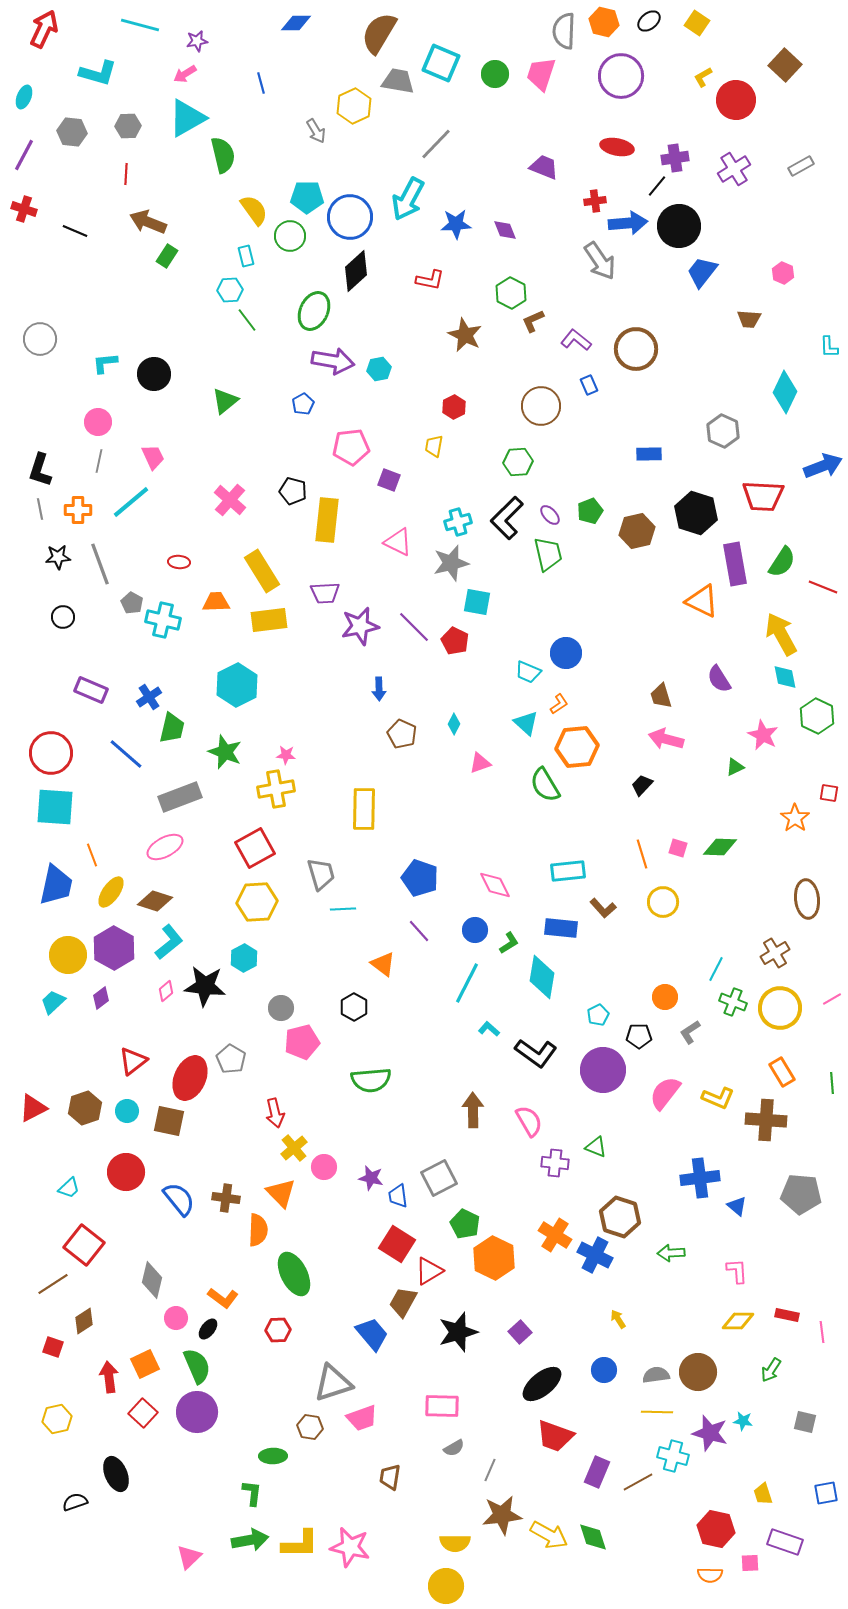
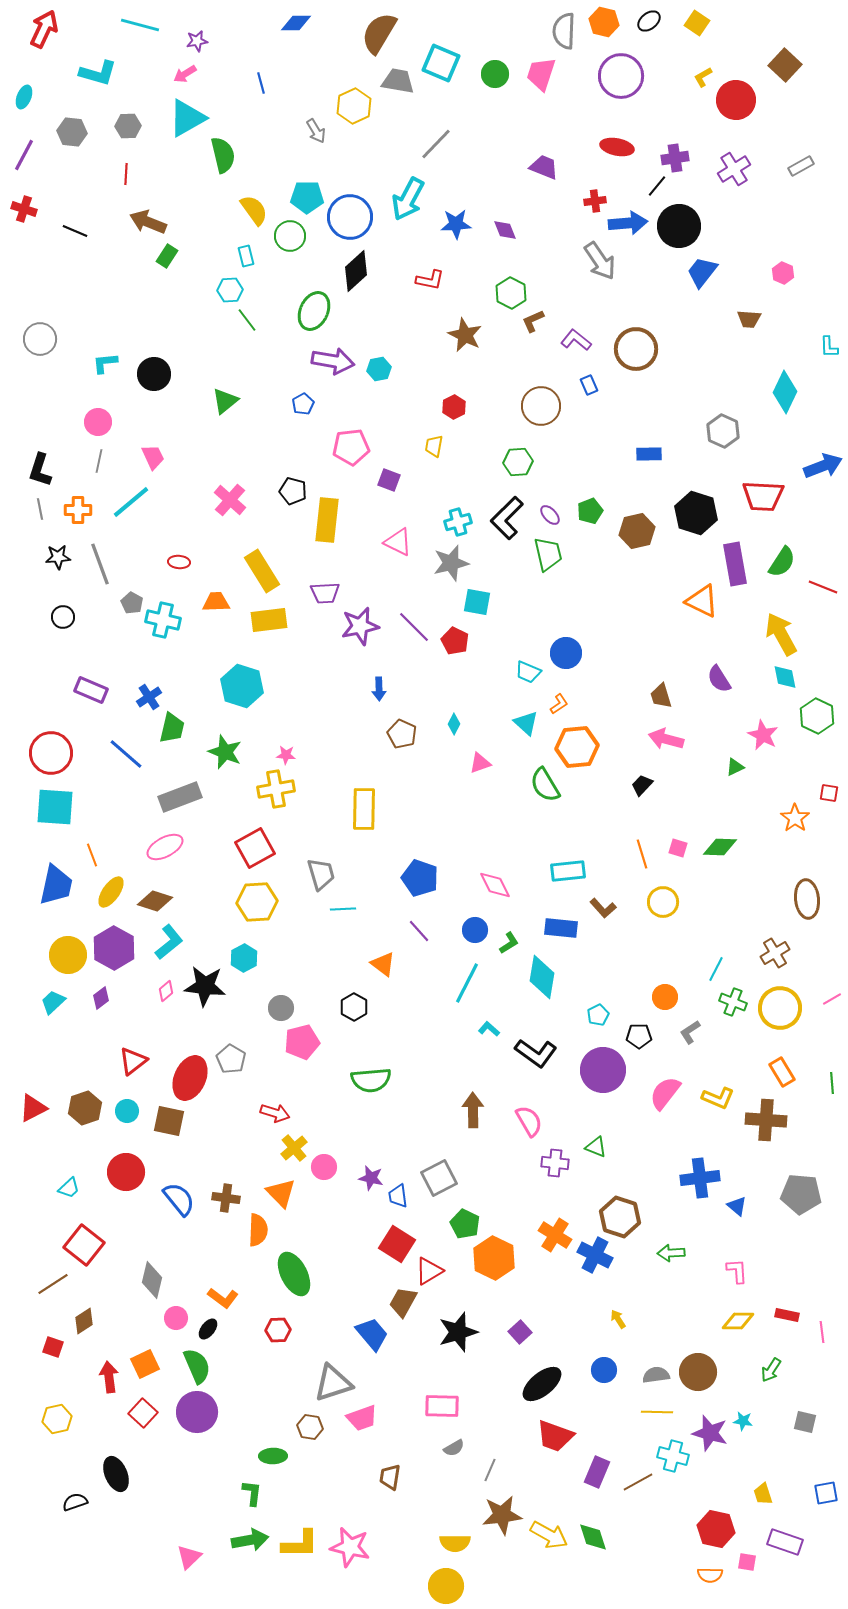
cyan hexagon at (237, 685): moved 5 px right, 1 px down; rotated 15 degrees counterclockwise
red arrow at (275, 1113): rotated 60 degrees counterclockwise
pink square at (750, 1563): moved 3 px left, 1 px up; rotated 12 degrees clockwise
